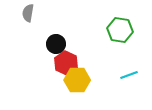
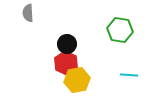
gray semicircle: rotated 12 degrees counterclockwise
black circle: moved 11 px right
cyan line: rotated 24 degrees clockwise
yellow hexagon: rotated 10 degrees counterclockwise
